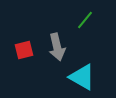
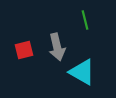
green line: rotated 54 degrees counterclockwise
cyan triangle: moved 5 px up
